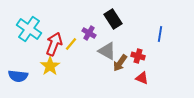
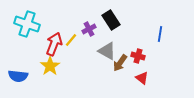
black rectangle: moved 2 px left, 1 px down
cyan cross: moved 2 px left, 5 px up; rotated 15 degrees counterclockwise
purple cross: moved 4 px up; rotated 32 degrees clockwise
yellow line: moved 4 px up
red triangle: rotated 16 degrees clockwise
